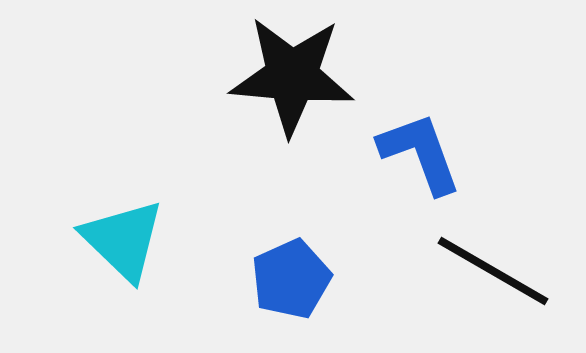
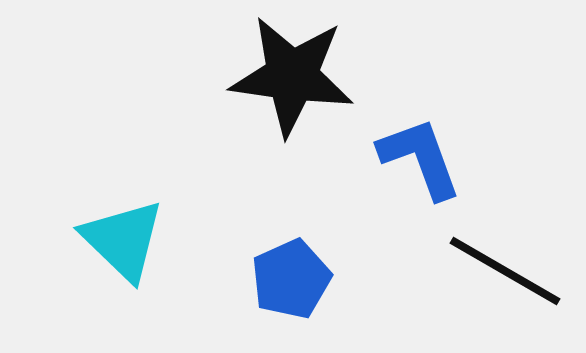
black star: rotated 3 degrees clockwise
blue L-shape: moved 5 px down
black line: moved 12 px right
